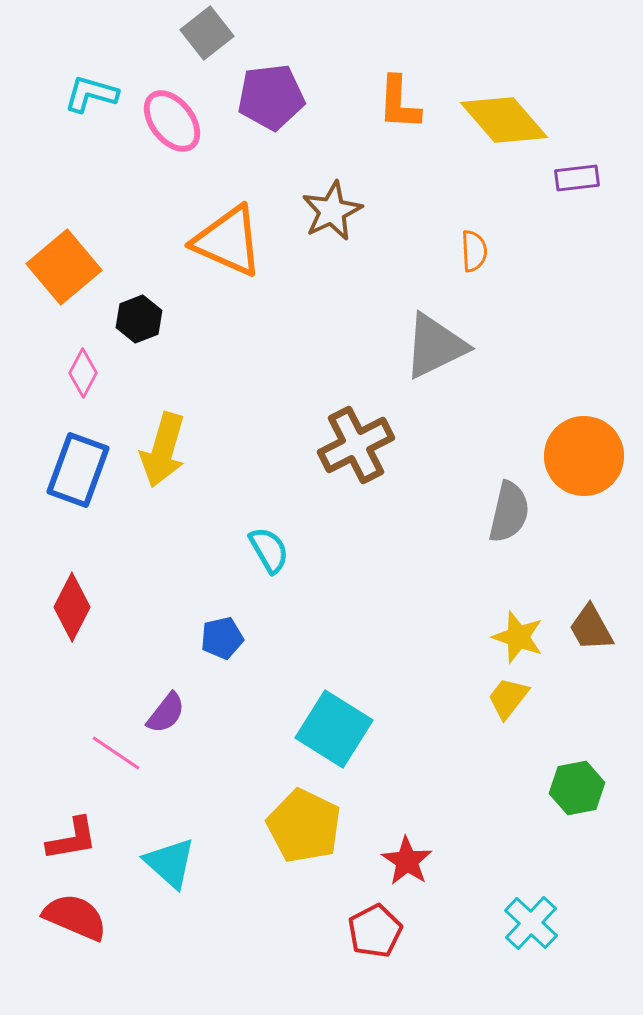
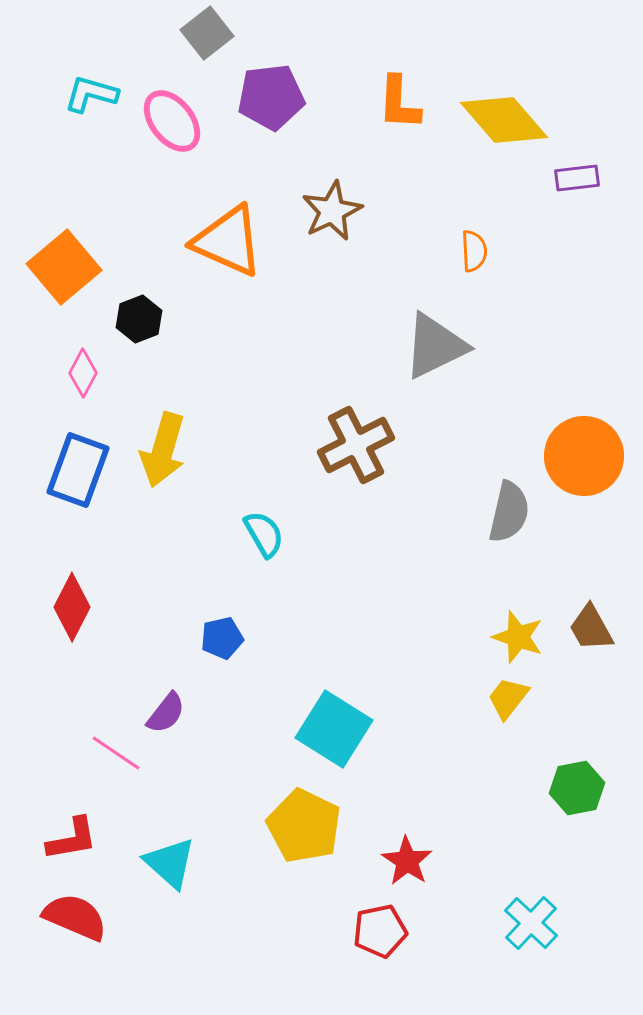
cyan semicircle: moved 5 px left, 16 px up
red pentagon: moved 5 px right; rotated 16 degrees clockwise
